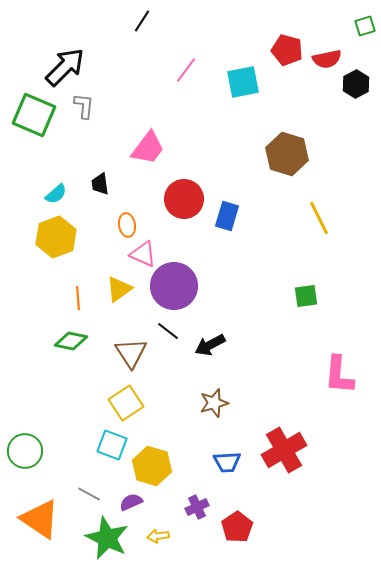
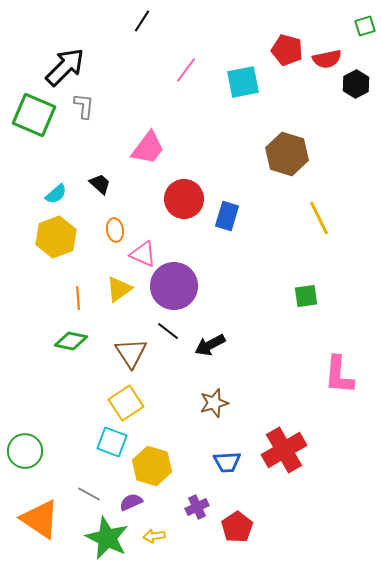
black trapezoid at (100, 184): rotated 140 degrees clockwise
orange ellipse at (127, 225): moved 12 px left, 5 px down
cyan square at (112, 445): moved 3 px up
yellow arrow at (158, 536): moved 4 px left
